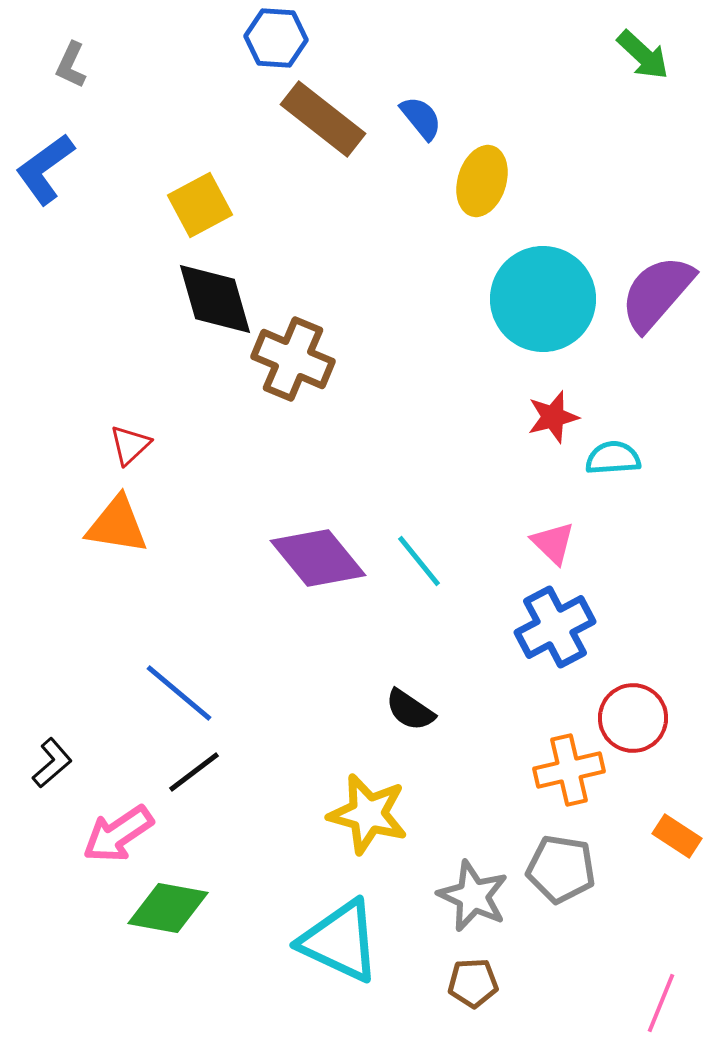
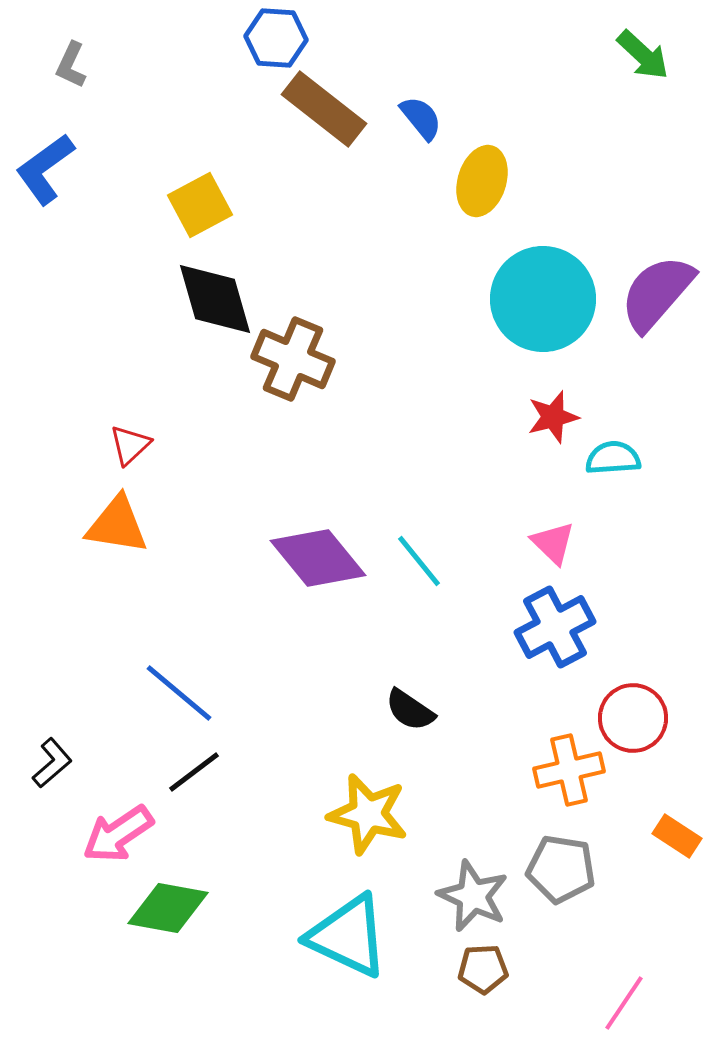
brown rectangle: moved 1 px right, 10 px up
cyan triangle: moved 8 px right, 5 px up
brown pentagon: moved 10 px right, 14 px up
pink line: moved 37 px left; rotated 12 degrees clockwise
